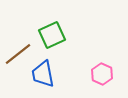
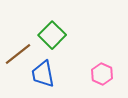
green square: rotated 20 degrees counterclockwise
